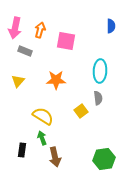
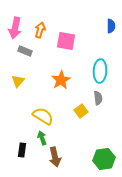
orange star: moved 5 px right; rotated 30 degrees counterclockwise
